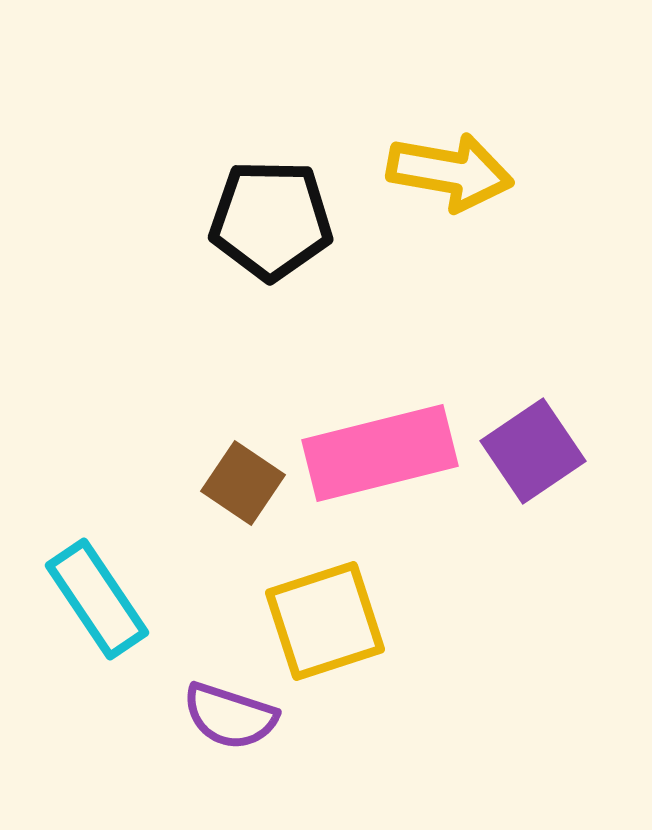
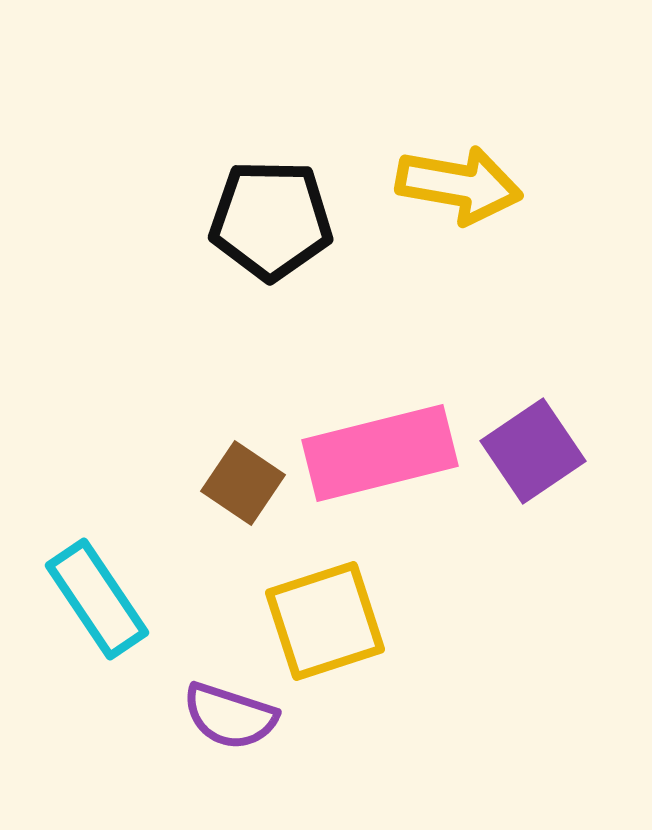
yellow arrow: moved 9 px right, 13 px down
